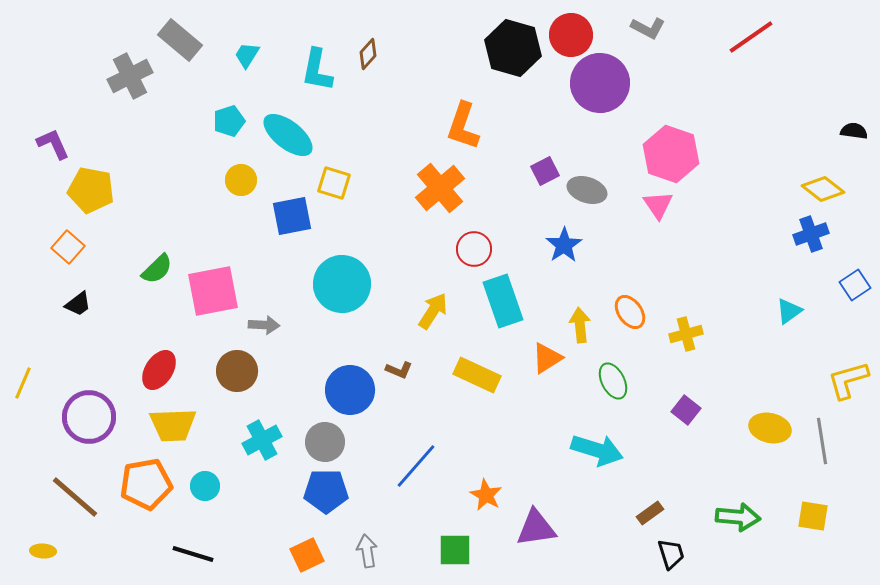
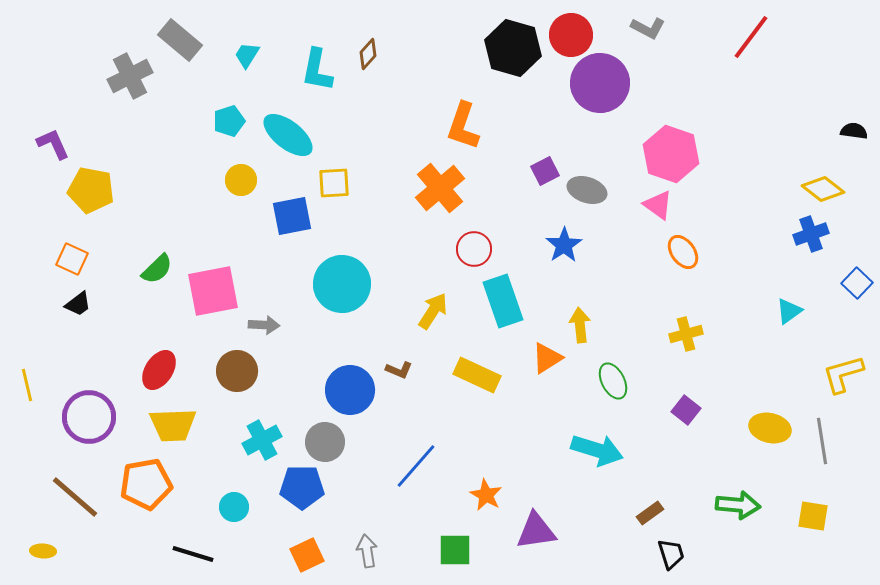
red line at (751, 37): rotated 18 degrees counterclockwise
yellow square at (334, 183): rotated 20 degrees counterclockwise
pink triangle at (658, 205): rotated 20 degrees counterclockwise
orange square at (68, 247): moved 4 px right, 12 px down; rotated 16 degrees counterclockwise
blue square at (855, 285): moved 2 px right, 2 px up; rotated 12 degrees counterclockwise
orange ellipse at (630, 312): moved 53 px right, 60 px up
yellow L-shape at (848, 380): moved 5 px left, 6 px up
yellow line at (23, 383): moved 4 px right, 2 px down; rotated 36 degrees counterclockwise
cyan circle at (205, 486): moved 29 px right, 21 px down
blue pentagon at (326, 491): moved 24 px left, 4 px up
green arrow at (738, 517): moved 12 px up
purple triangle at (536, 528): moved 3 px down
